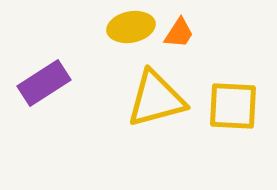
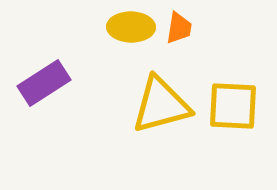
yellow ellipse: rotated 12 degrees clockwise
orange trapezoid: moved 5 px up; rotated 24 degrees counterclockwise
yellow triangle: moved 5 px right, 6 px down
